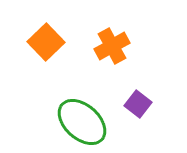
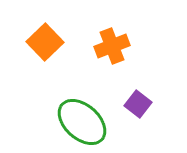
orange square: moved 1 px left
orange cross: rotated 8 degrees clockwise
